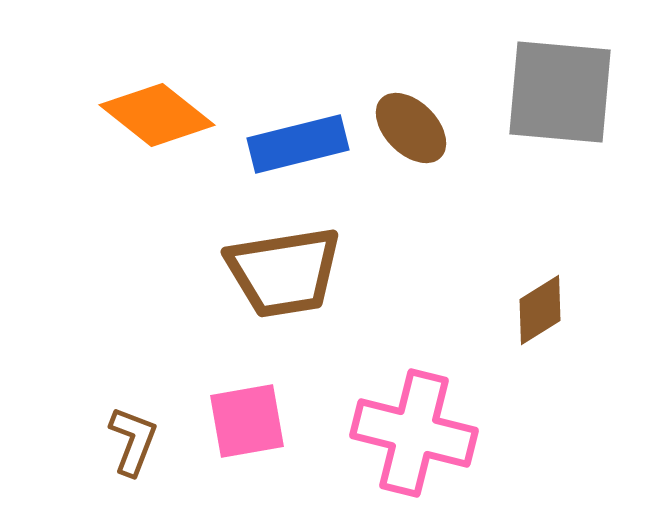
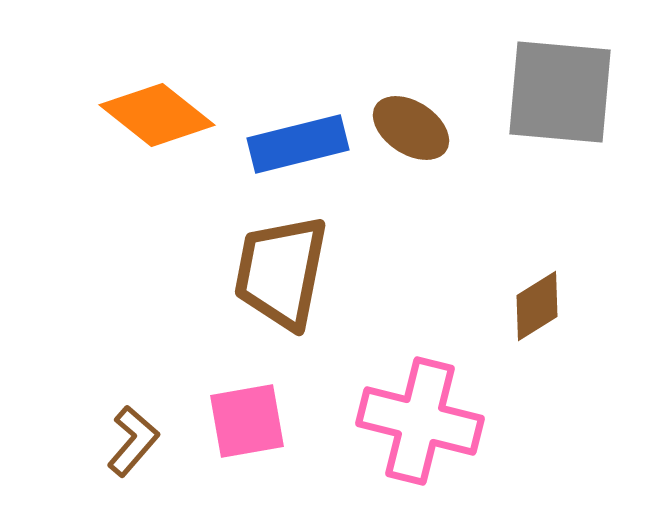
brown ellipse: rotated 12 degrees counterclockwise
brown trapezoid: moved 3 px left; rotated 110 degrees clockwise
brown diamond: moved 3 px left, 4 px up
pink cross: moved 6 px right, 12 px up
brown L-shape: rotated 20 degrees clockwise
